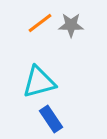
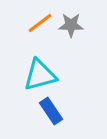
cyan triangle: moved 1 px right, 7 px up
blue rectangle: moved 8 px up
